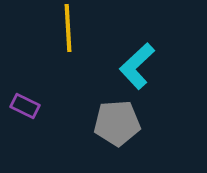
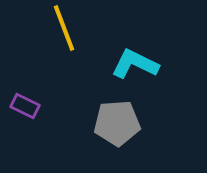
yellow line: moved 4 px left; rotated 18 degrees counterclockwise
cyan L-shape: moved 2 px left, 2 px up; rotated 69 degrees clockwise
